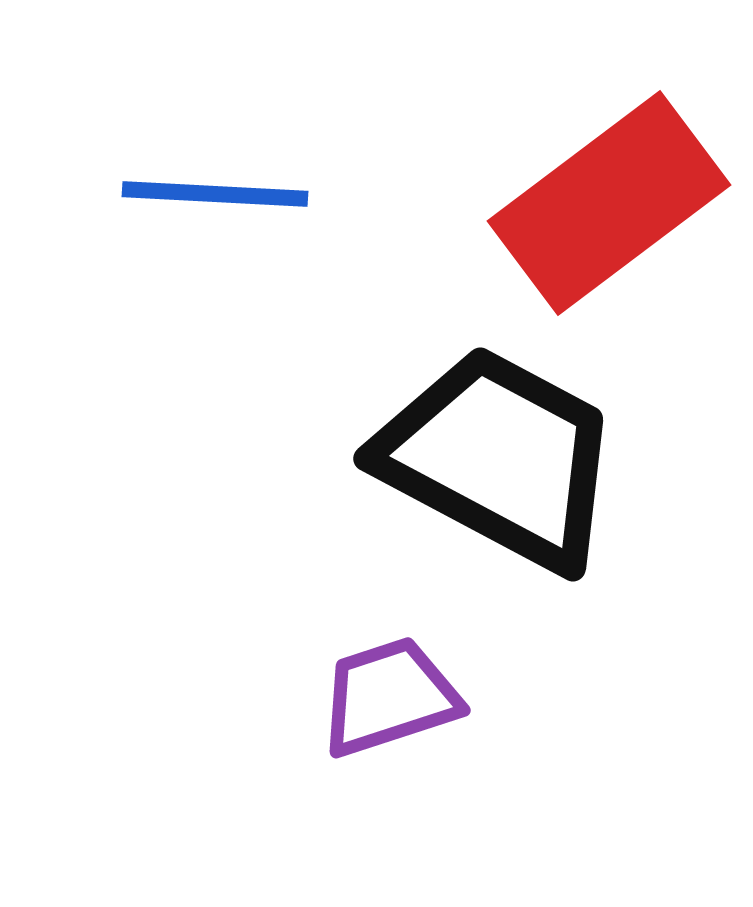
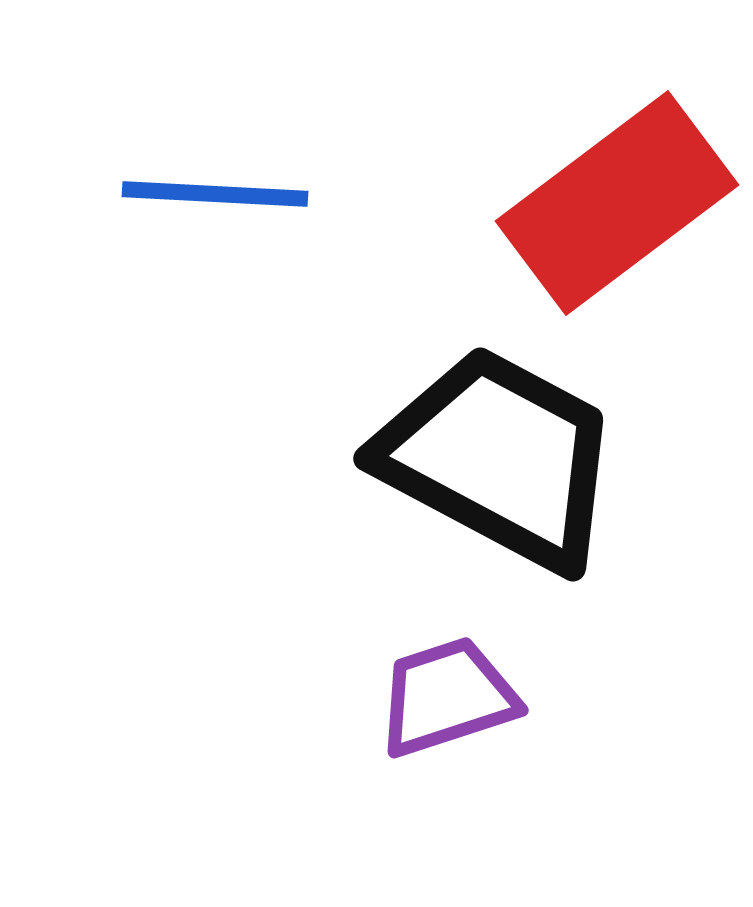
red rectangle: moved 8 px right
purple trapezoid: moved 58 px right
